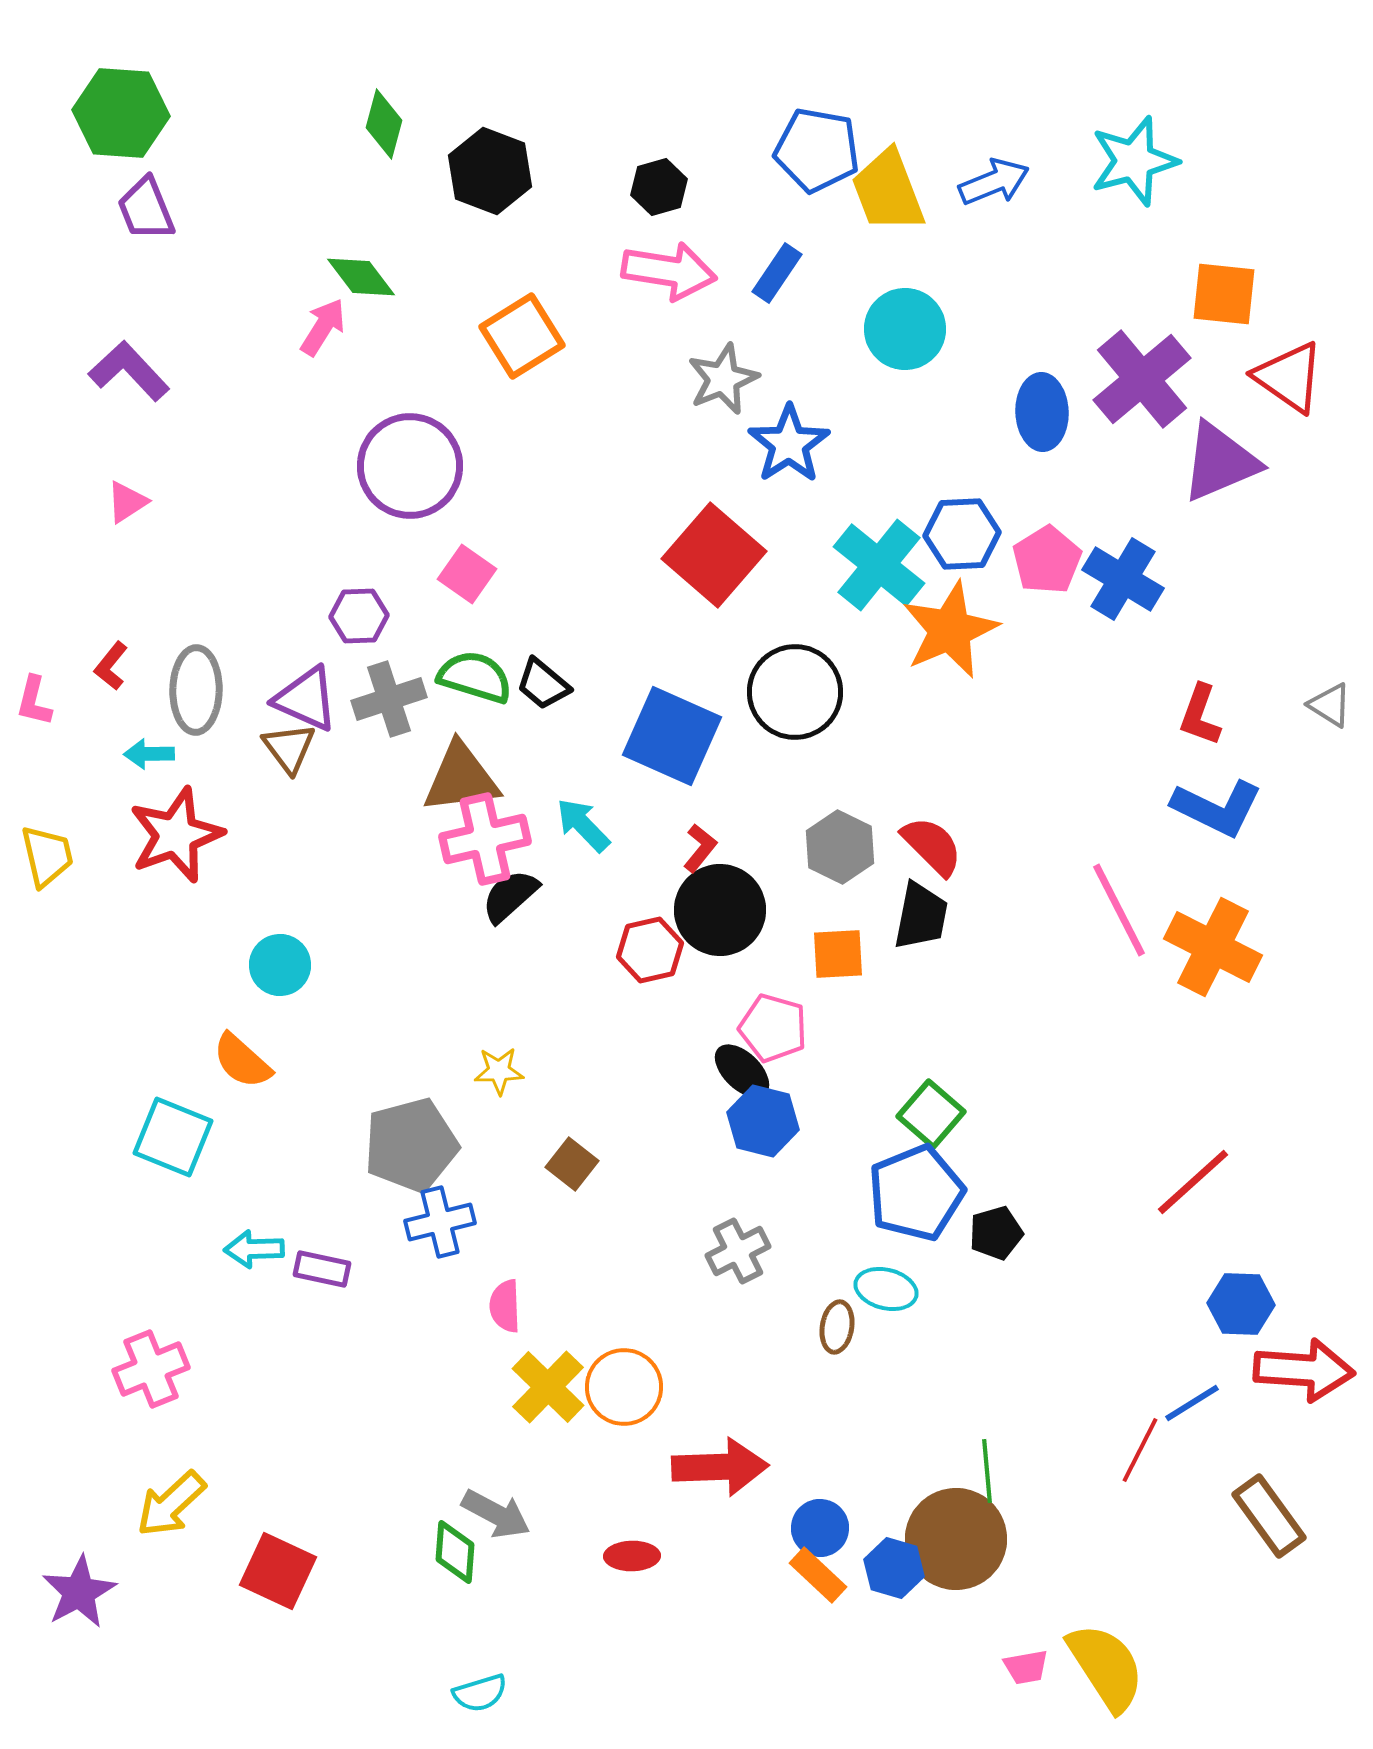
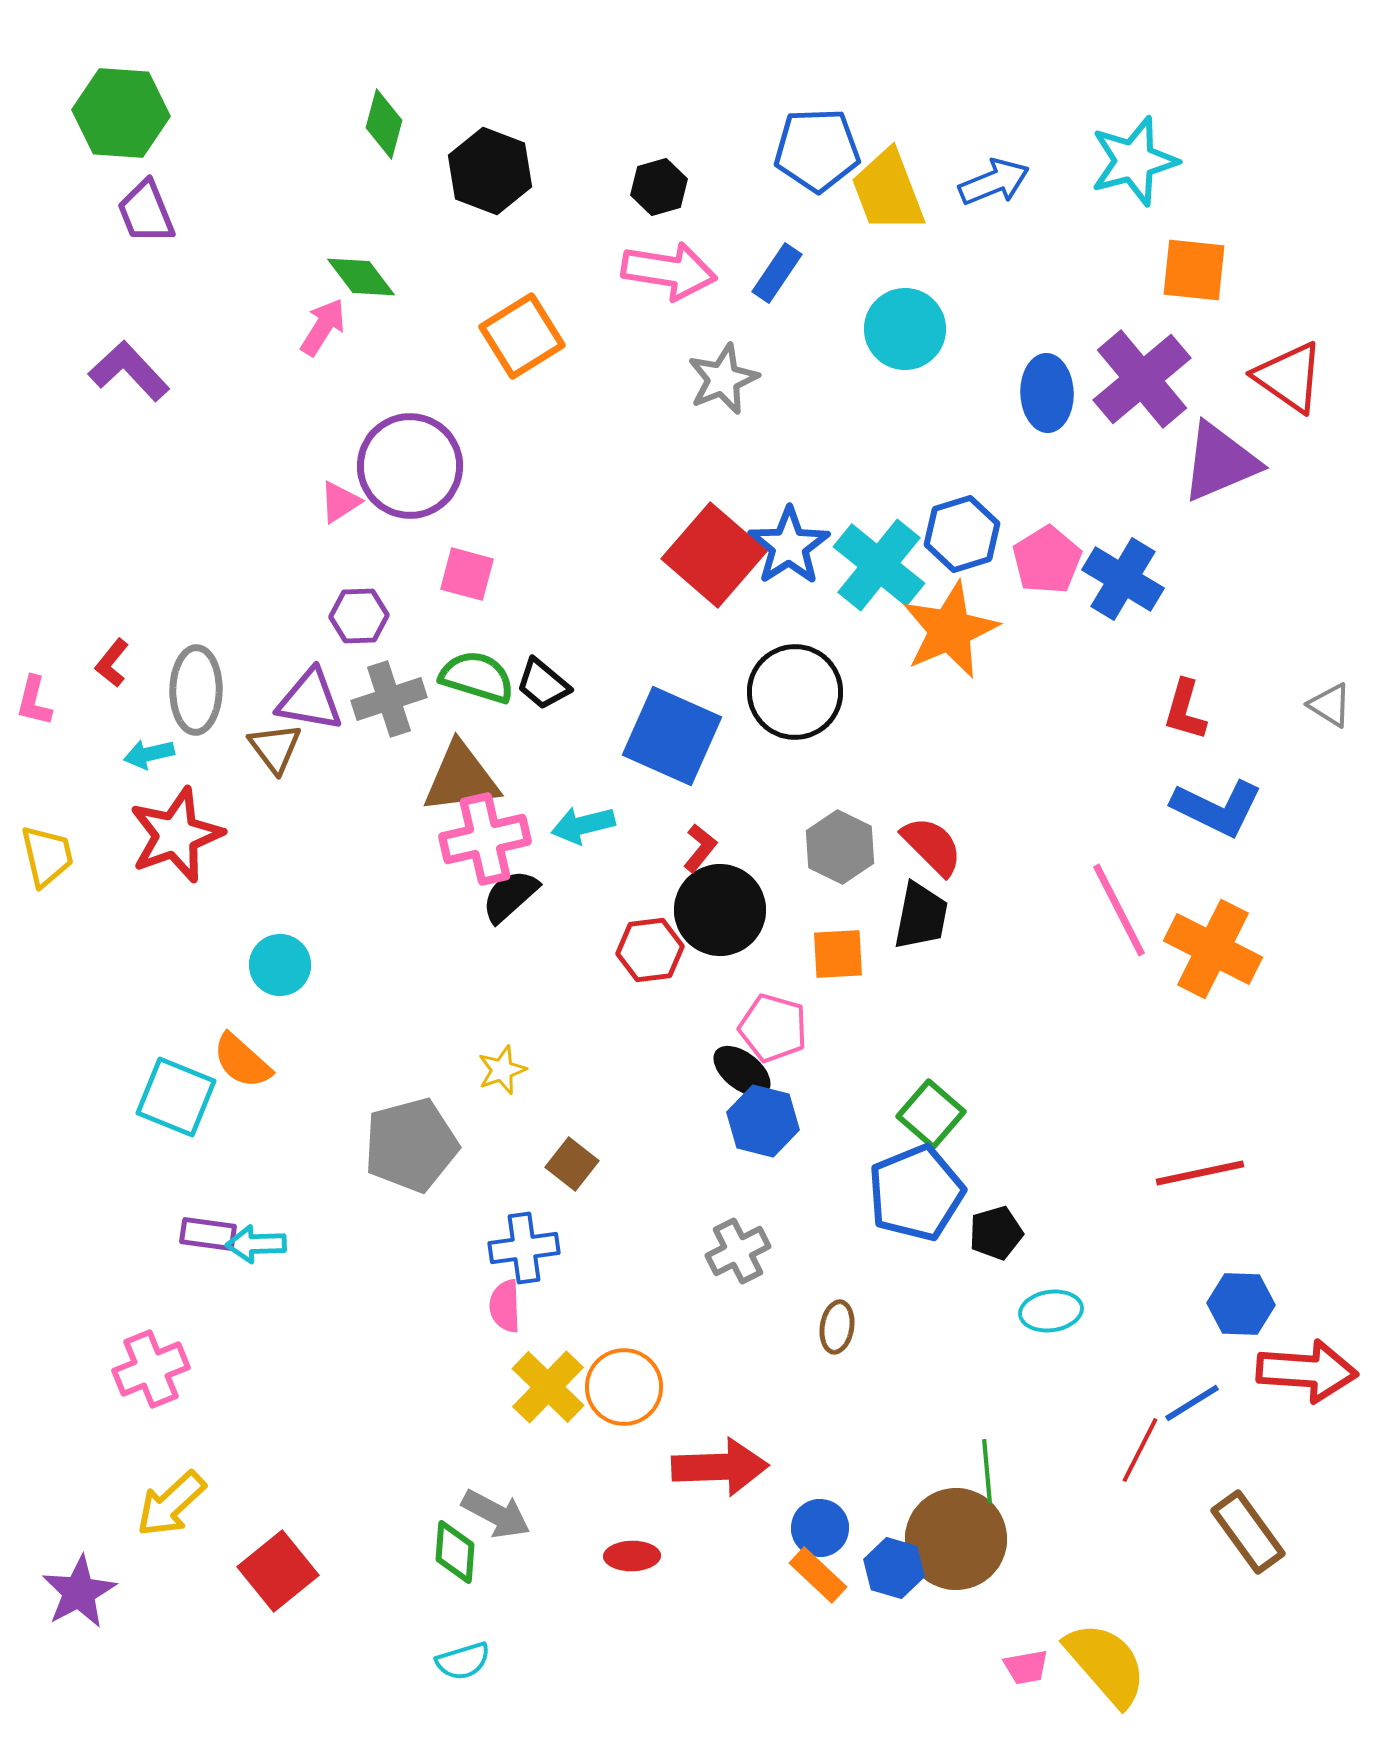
blue pentagon at (817, 150): rotated 12 degrees counterclockwise
purple trapezoid at (146, 209): moved 3 px down
orange square at (1224, 294): moved 30 px left, 24 px up
blue ellipse at (1042, 412): moved 5 px right, 19 px up
blue star at (789, 444): moved 102 px down
pink triangle at (127, 502): moved 213 px right
blue hexagon at (962, 534): rotated 14 degrees counterclockwise
pink square at (467, 574): rotated 20 degrees counterclockwise
red L-shape at (111, 666): moved 1 px right, 3 px up
green semicircle at (475, 677): moved 2 px right
purple triangle at (306, 699): moved 4 px right, 1 px down; rotated 14 degrees counterclockwise
red L-shape at (1200, 715): moved 15 px left, 5 px up; rotated 4 degrees counterclockwise
brown triangle at (289, 748): moved 14 px left
cyan arrow at (149, 754): rotated 12 degrees counterclockwise
cyan arrow at (583, 825): rotated 60 degrees counterclockwise
orange cross at (1213, 947): moved 2 px down
red hexagon at (650, 950): rotated 6 degrees clockwise
yellow star at (499, 1071): moved 3 px right, 1 px up; rotated 18 degrees counterclockwise
black ellipse at (742, 1071): rotated 6 degrees counterclockwise
cyan square at (173, 1137): moved 3 px right, 40 px up
red line at (1193, 1182): moved 7 px right, 9 px up; rotated 30 degrees clockwise
blue cross at (440, 1222): moved 84 px right, 26 px down; rotated 6 degrees clockwise
cyan arrow at (254, 1249): moved 2 px right, 5 px up
purple rectangle at (322, 1269): moved 114 px left, 35 px up; rotated 4 degrees counterclockwise
cyan ellipse at (886, 1289): moved 165 px right, 22 px down; rotated 22 degrees counterclockwise
red arrow at (1304, 1370): moved 3 px right, 1 px down
brown rectangle at (1269, 1516): moved 21 px left, 16 px down
red square at (278, 1571): rotated 26 degrees clockwise
yellow semicircle at (1106, 1667): moved 3 px up; rotated 8 degrees counterclockwise
cyan semicircle at (480, 1693): moved 17 px left, 32 px up
